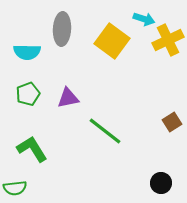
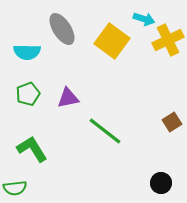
gray ellipse: rotated 36 degrees counterclockwise
